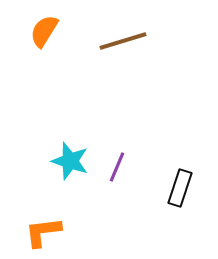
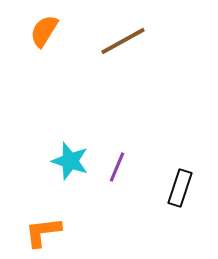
brown line: rotated 12 degrees counterclockwise
